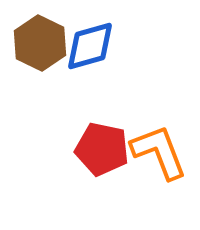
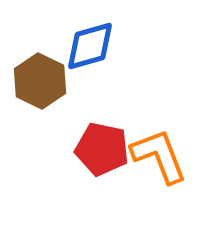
brown hexagon: moved 38 px down
orange L-shape: moved 4 px down
